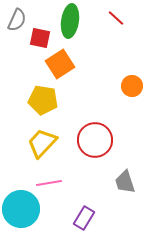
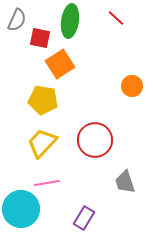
pink line: moved 2 px left
